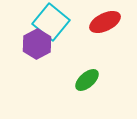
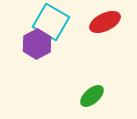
cyan square: rotated 9 degrees counterclockwise
green ellipse: moved 5 px right, 16 px down
